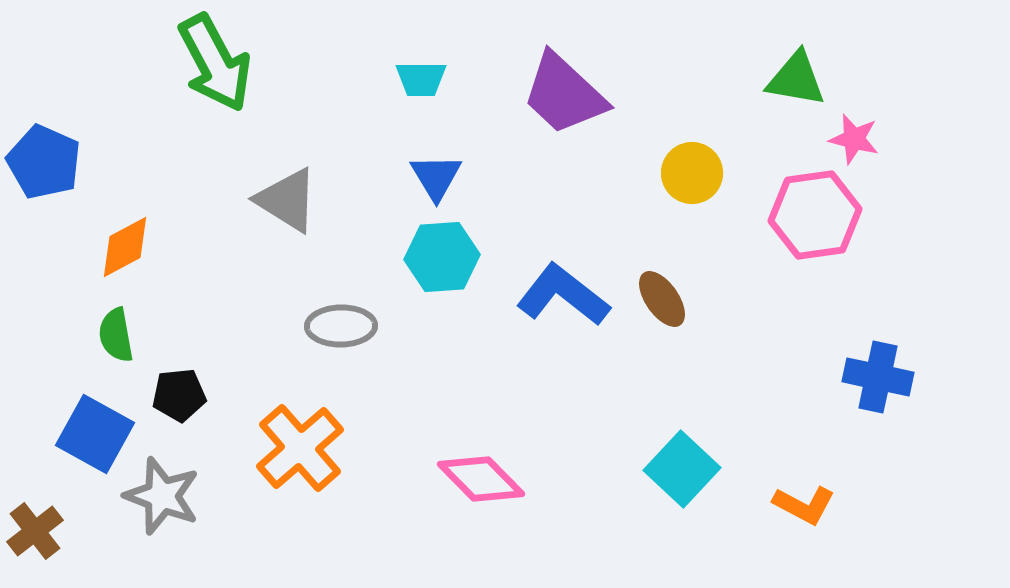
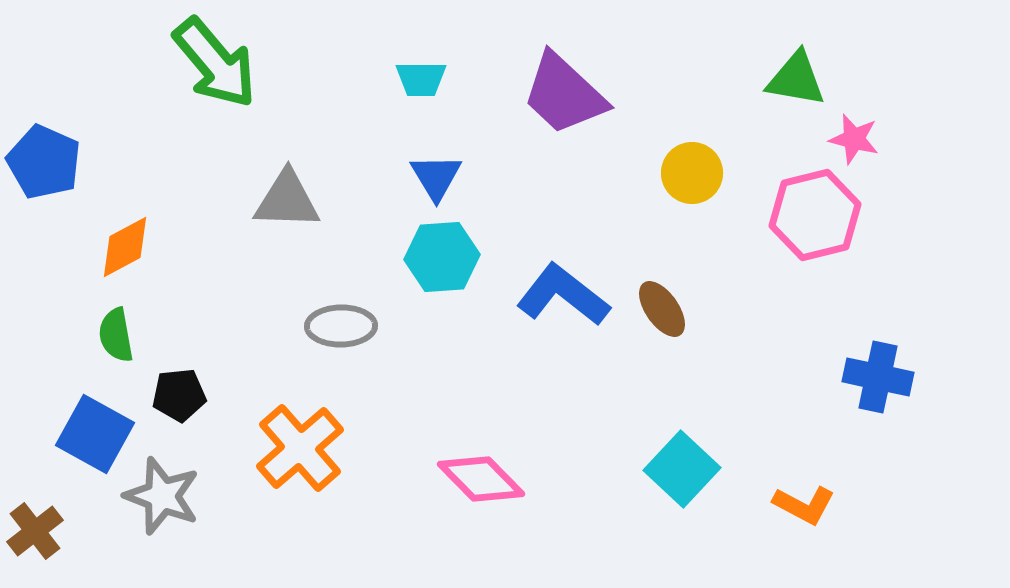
green arrow: rotated 12 degrees counterclockwise
gray triangle: rotated 30 degrees counterclockwise
pink hexagon: rotated 6 degrees counterclockwise
brown ellipse: moved 10 px down
